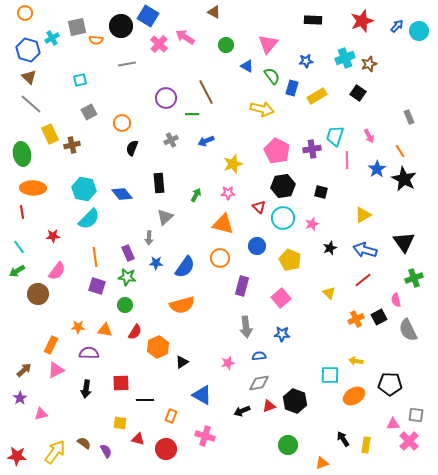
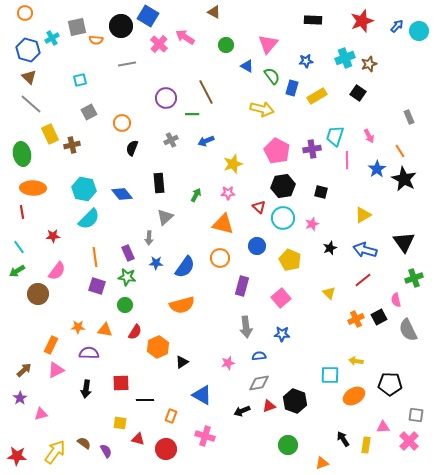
pink triangle at (393, 424): moved 10 px left, 3 px down
